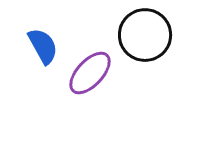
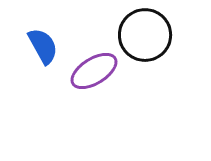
purple ellipse: moved 4 px right, 2 px up; rotated 15 degrees clockwise
